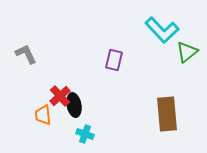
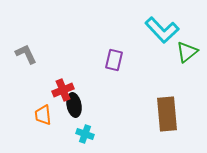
red cross: moved 3 px right, 6 px up; rotated 20 degrees clockwise
